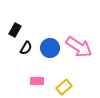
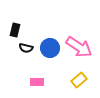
black rectangle: rotated 16 degrees counterclockwise
black semicircle: rotated 72 degrees clockwise
pink rectangle: moved 1 px down
yellow rectangle: moved 15 px right, 7 px up
